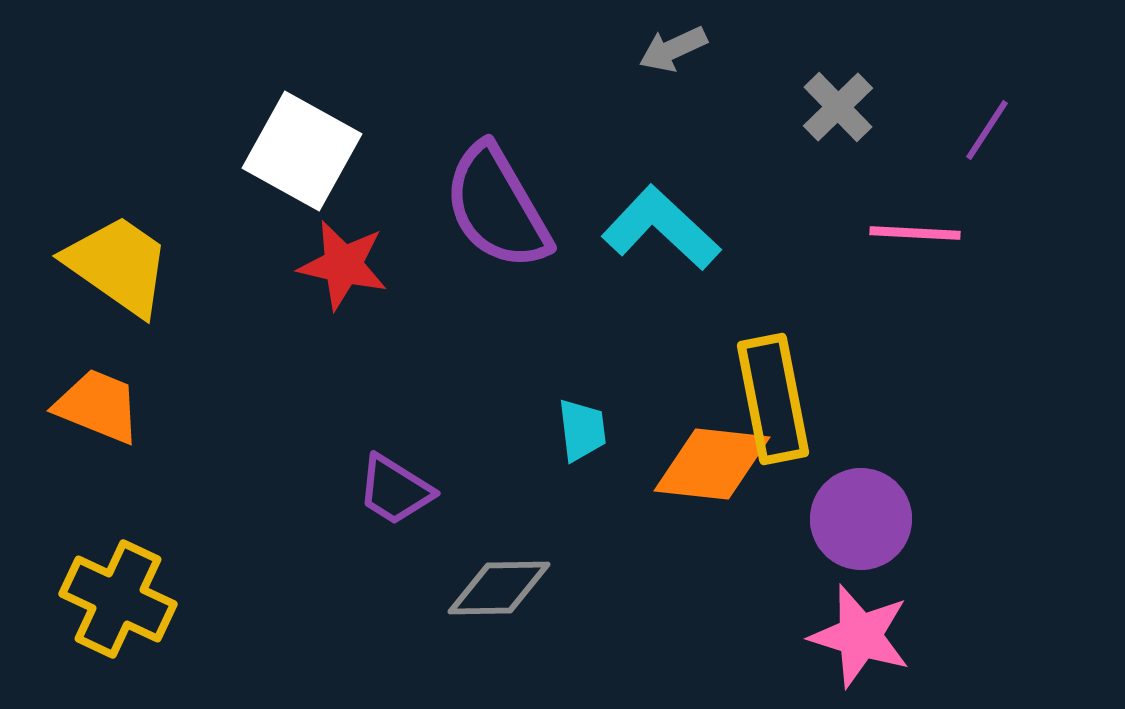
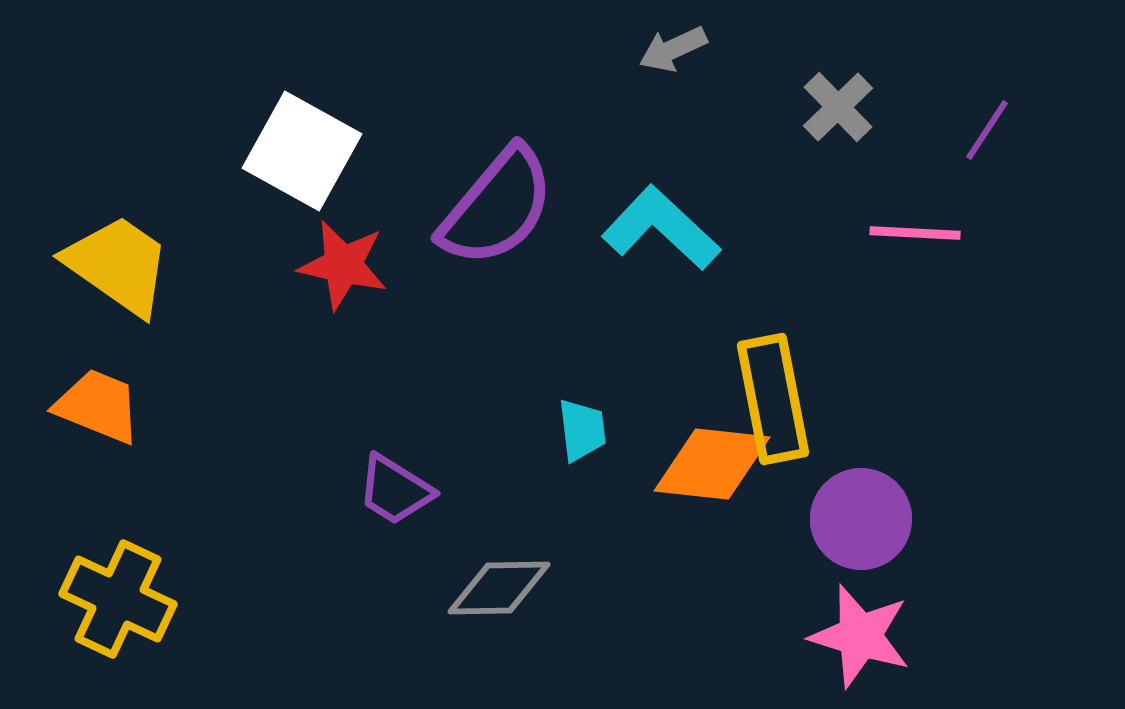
purple semicircle: rotated 110 degrees counterclockwise
